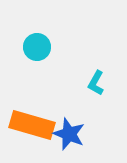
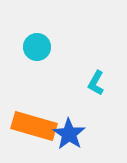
orange rectangle: moved 2 px right, 1 px down
blue star: rotated 12 degrees clockwise
